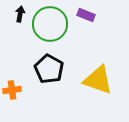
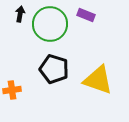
black pentagon: moved 5 px right; rotated 12 degrees counterclockwise
